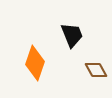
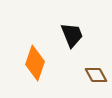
brown diamond: moved 5 px down
